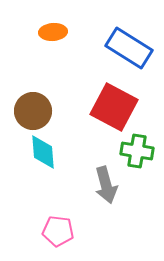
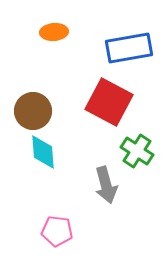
orange ellipse: moved 1 px right
blue rectangle: rotated 42 degrees counterclockwise
red square: moved 5 px left, 5 px up
green cross: rotated 24 degrees clockwise
pink pentagon: moved 1 px left
